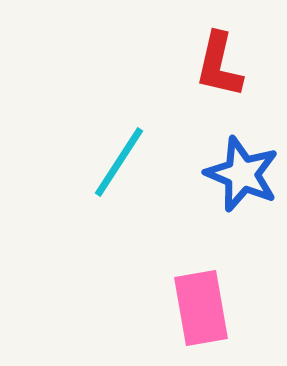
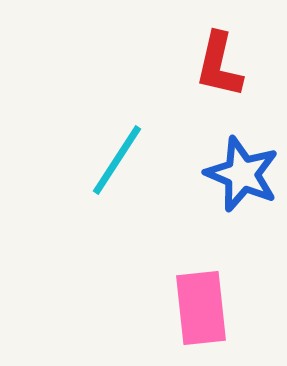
cyan line: moved 2 px left, 2 px up
pink rectangle: rotated 4 degrees clockwise
